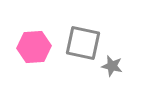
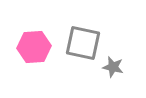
gray star: moved 1 px right, 1 px down
